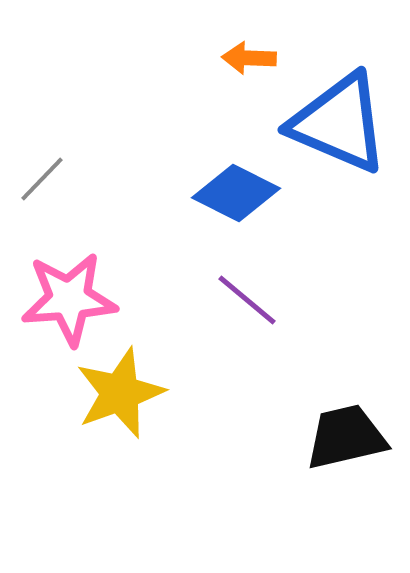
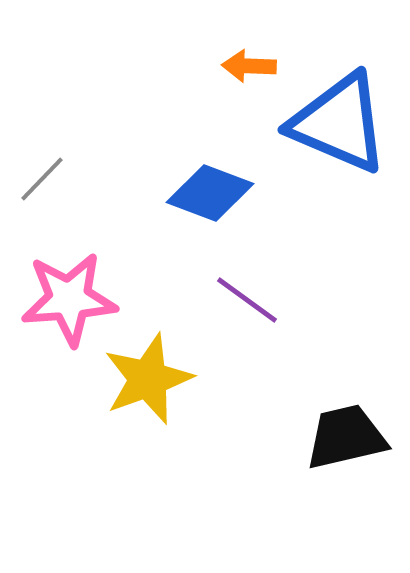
orange arrow: moved 8 px down
blue diamond: moved 26 px left; rotated 6 degrees counterclockwise
purple line: rotated 4 degrees counterclockwise
yellow star: moved 28 px right, 14 px up
